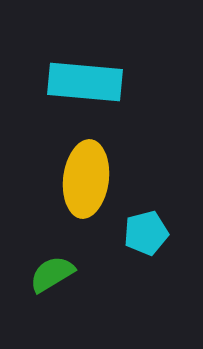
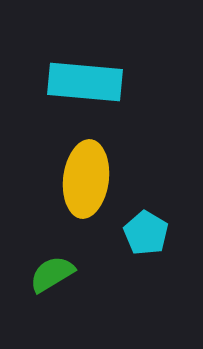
cyan pentagon: rotated 27 degrees counterclockwise
